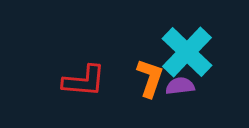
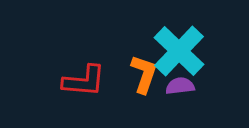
cyan cross: moved 8 px left, 1 px up
orange L-shape: moved 6 px left, 4 px up
